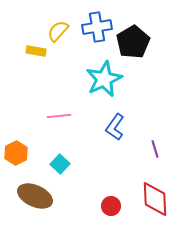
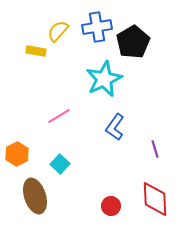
pink line: rotated 25 degrees counterclockwise
orange hexagon: moved 1 px right, 1 px down
brown ellipse: rotated 48 degrees clockwise
